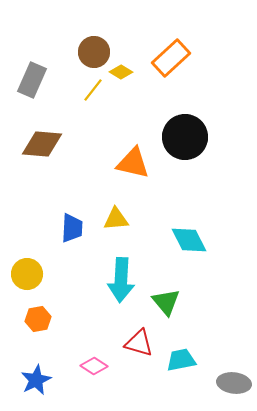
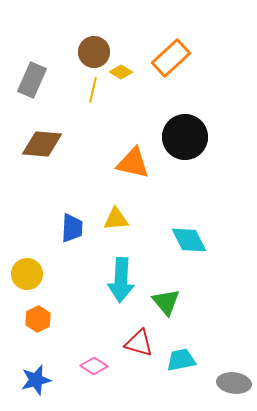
yellow line: rotated 25 degrees counterclockwise
orange hexagon: rotated 15 degrees counterclockwise
blue star: rotated 12 degrees clockwise
